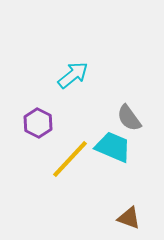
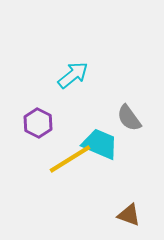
cyan trapezoid: moved 13 px left, 3 px up
yellow line: rotated 15 degrees clockwise
brown triangle: moved 3 px up
